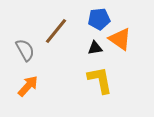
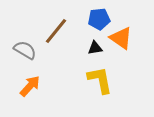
orange triangle: moved 1 px right, 1 px up
gray semicircle: rotated 30 degrees counterclockwise
orange arrow: moved 2 px right
